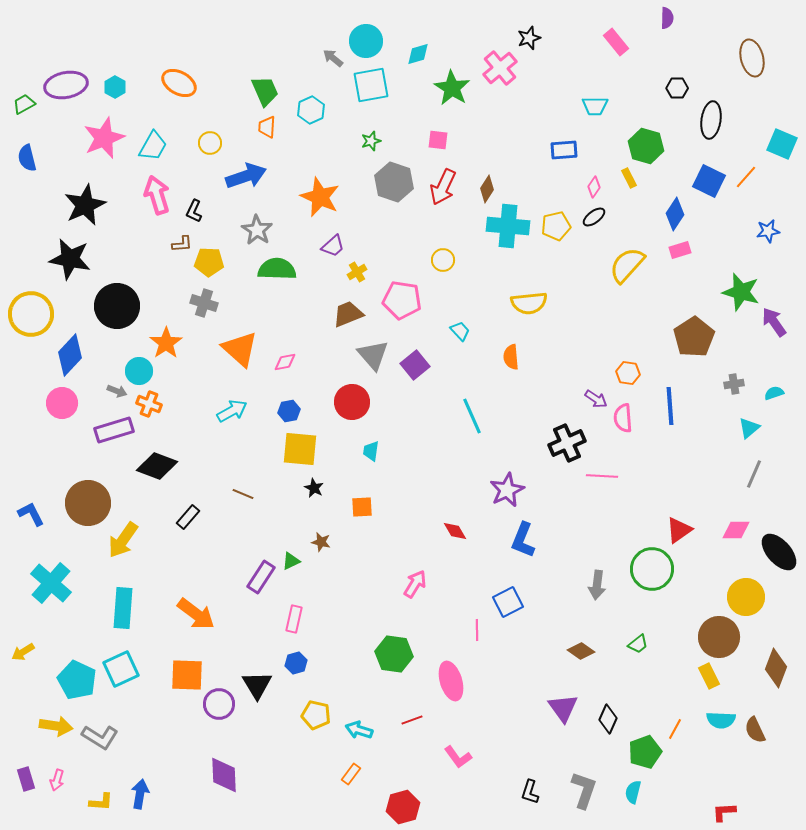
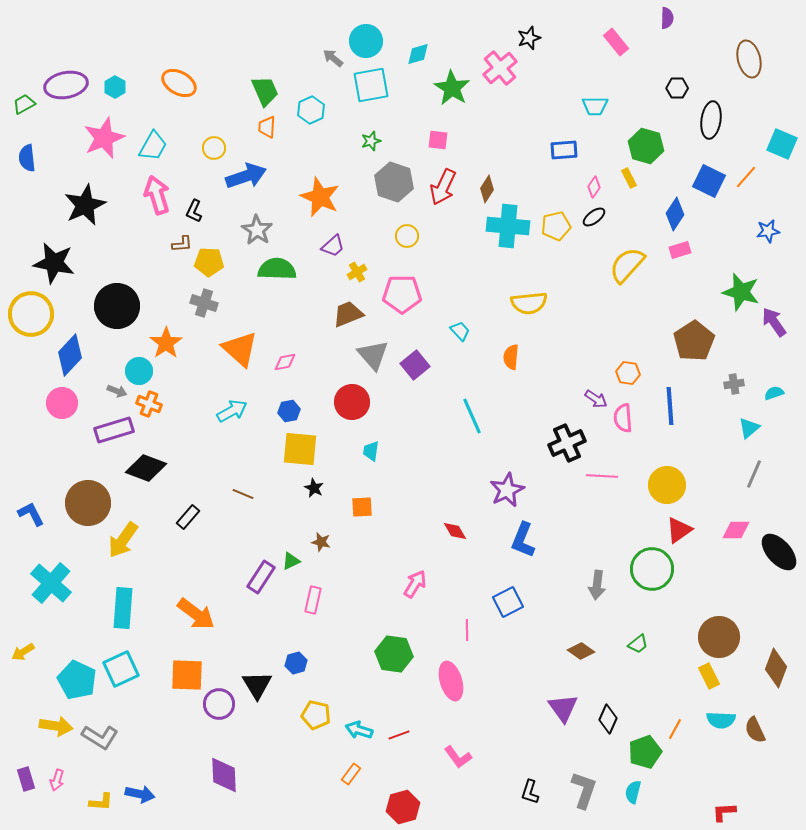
brown ellipse at (752, 58): moved 3 px left, 1 px down
yellow circle at (210, 143): moved 4 px right, 5 px down
blue semicircle at (27, 158): rotated 8 degrees clockwise
black star at (70, 259): moved 16 px left, 4 px down
yellow circle at (443, 260): moved 36 px left, 24 px up
pink pentagon at (402, 300): moved 6 px up; rotated 9 degrees counterclockwise
brown pentagon at (694, 337): moved 4 px down
orange semicircle at (511, 357): rotated 10 degrees clockwise
black diamond at (157, 466): moved 11 px left, 2 px down
yellow circle at (746, 597): moved 79 px left, 112 px up
pink rectangle at (294, 619): moved 19 px right, 19 px up
pink line at (477, 630): moved 10 px left
red line at (412, 720): moved 13 px left, 15 px down
blue arrow at (140, 794): rotated 92 degrees clockwise
